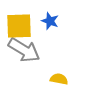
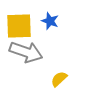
gray arrow: moved 2 px right, 2 px down; rotated 12 degrees counterclockwise
yellow semicircle: rotated 54 degrees counterclockwise
